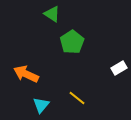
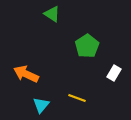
green pentagon: moved 15 px right, 4 px down
white rectangle: moved 5 px left, 5 px down; rotated 28 degrees counterclockwise
yellow line: rotated 18 degrees counterclockwise
